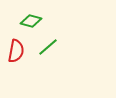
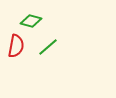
red semicircle: moved 5 px up
